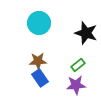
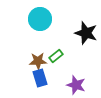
cyan circle: moved 1 px right, 4 px up
green rectangle: moved 22 px left, 9 px up
blue rectangle: rotated 18 degrees clockwise
purple star: rotated 24 degrees clockwise
